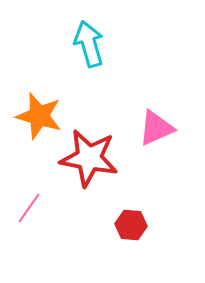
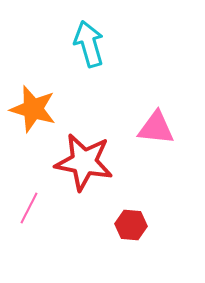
orange star: moved 6 px left, 7 px up
pink triangle: rotated 30 degrees clockwise
red star: moved 5 px left, 4 px down
pink line: rotated 8 degrees counterclockwise
